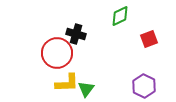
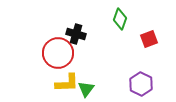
green diamond: moved 3 px down; rotated 45 degrees counterclockwise
red circle: moved 1 px right
purple hexagon: moved 3 px left, 2 px up
